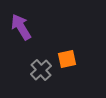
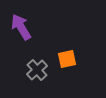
gray cross: moved 4 px left
